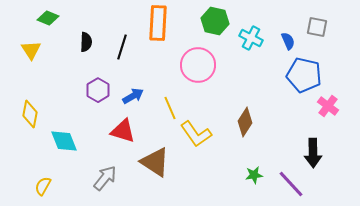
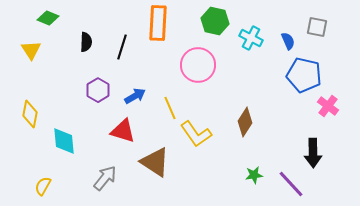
blue arrow: moved 2 px right
cyan diamond: rotated 16 degrees clockwise
